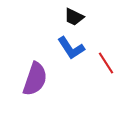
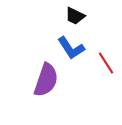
black trapezoid: moved 1 px right, 1 px up
purple semicircle: moved 11 px right, 1 px down
